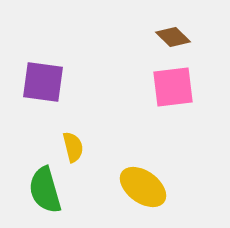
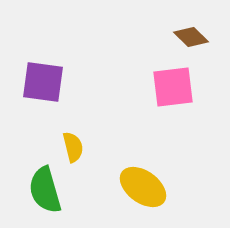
brown diamond: moved 18 px right
